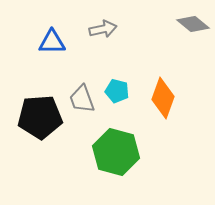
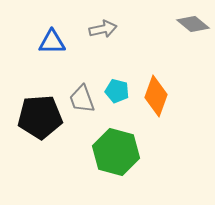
orange diamond: moved 7 px left, 2 px up
